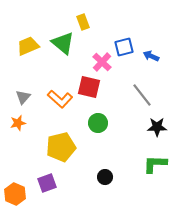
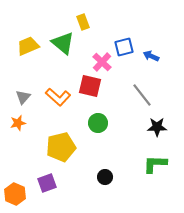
red square: moved 1 px right, 1 px up
orange L-shape: moved 2 px left, 2 px up
